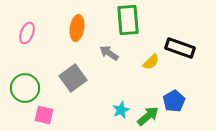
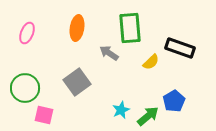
green rectangle: moved 2 px right, 8 px down
gray square: moved 4 px right, 4 px down
